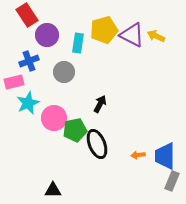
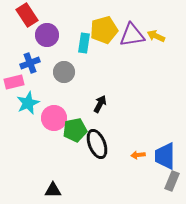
purple triangle: rotated 36 degrees counterclockwise
cyan rectangle: moved 6 px right
blue cross: moved 1 px right, 2 px down
